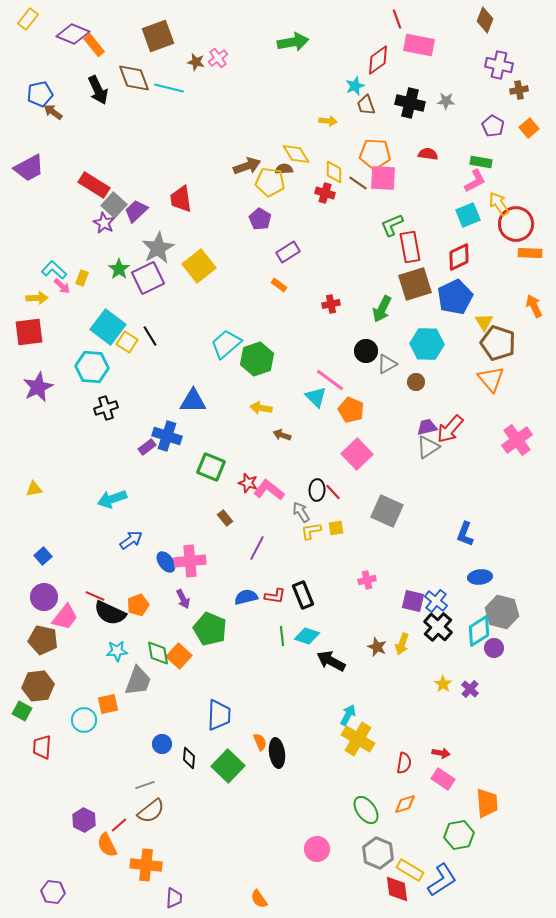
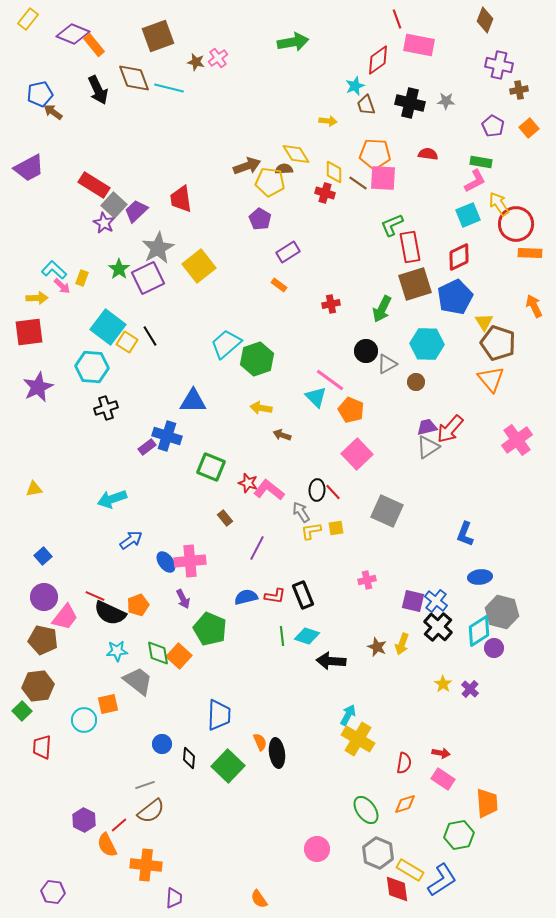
black arrow at (331, 661): rotated 24 degrees counterclockwise
gray trapezoid at (138, 681): rotated 72 degrees counterclockwise
green square at (22, 711): rotated 18 degrees clockwise
